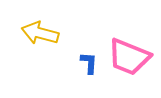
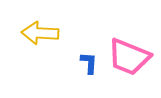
yellow arrow: rotated 12 degrees counterclockwise
